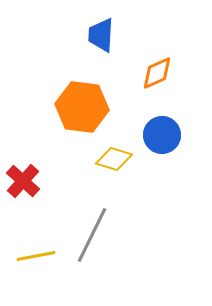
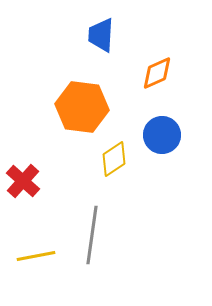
yellow diamond: rotated 51 degrees counterclockwise
gray line: rotated 18 degrees counterclockwise
